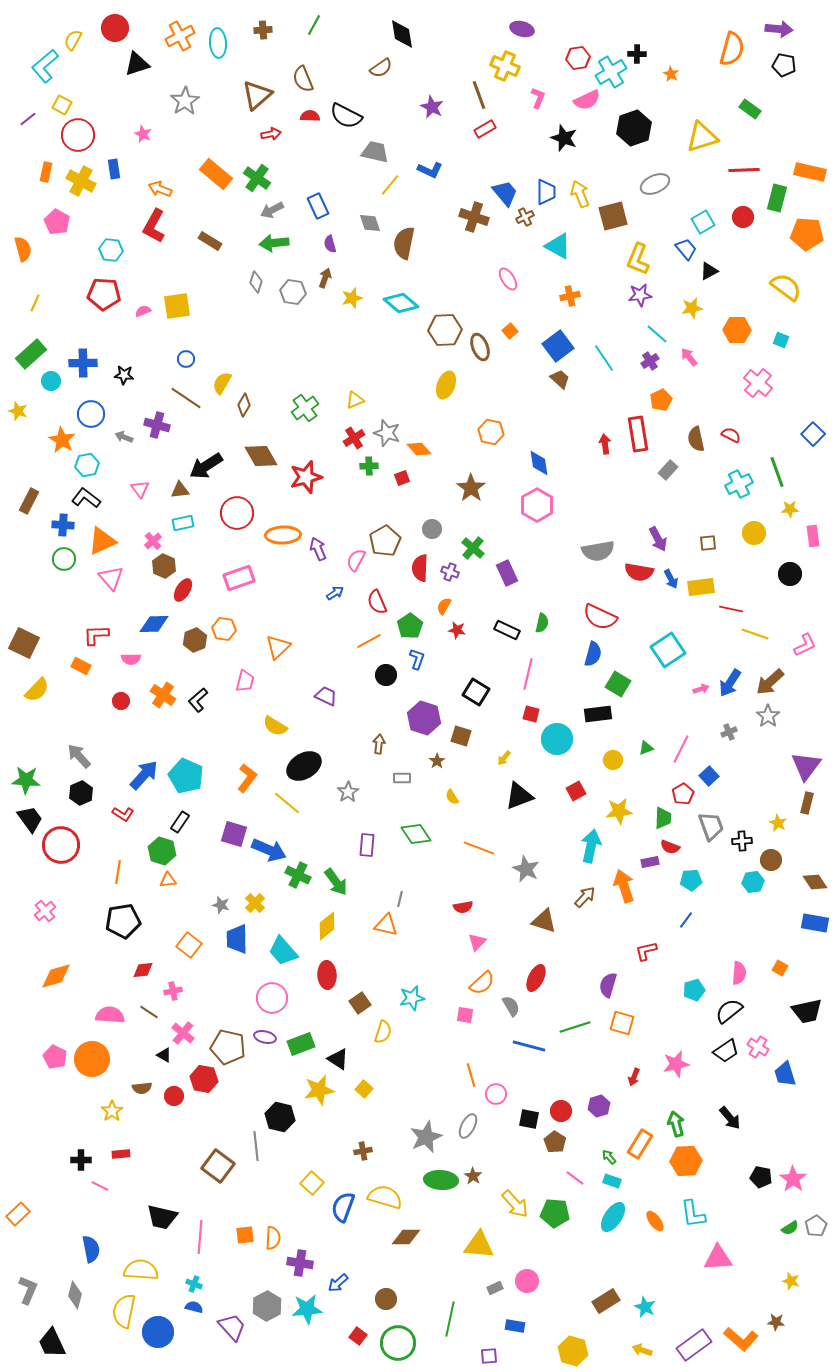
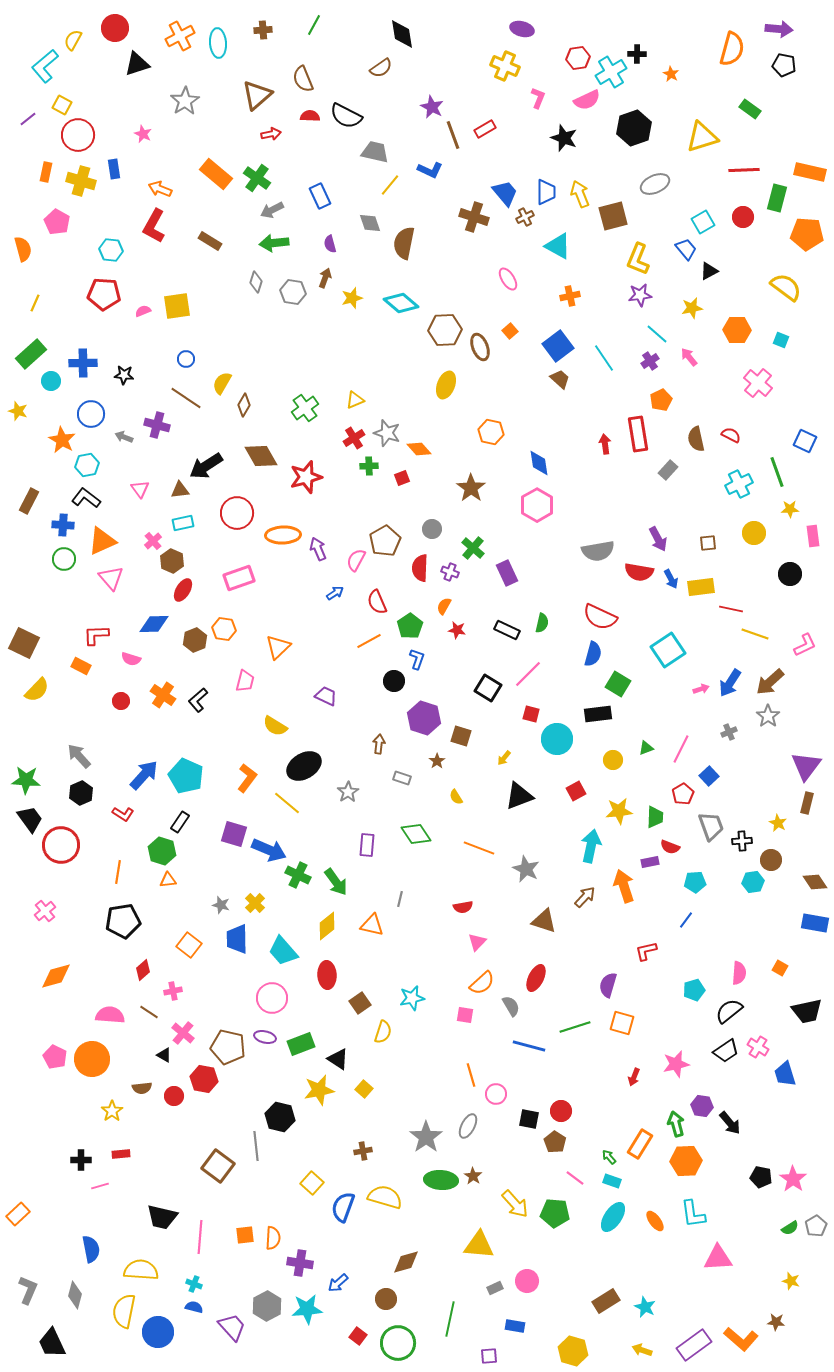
brown line at (479, 95): moved 26 px left, 40 px down
yellow cross at (81, 181): rotated 12 degrees counterclockwise
blue rectangle at (318, 206): moved 2 px right, 10 px up
blue square at (813, 434): moved 8 px left, 7 px down; rotated 20 degrees counterclockwise
brown hexagon at (164, 566): moved 8 px right, 5 px up
pink semicircle at (131, 659): rotated 18 degrees clockwise
pink line at (528, 674): rotated 32 degrees clockwise
black circle at (386, 675): moved 8 px right, 6 px down
black square at (476, 692): moved 12 px right, 4 px up
gray rectangle at (402, 778): rotated 18 degrees clockwise
yellow semicircle at (452, 797): moved 4 px right
green trapezoid at (663, 818): moved 8 px left, 1 px up
cyan pentagon at (691, 880): moved 4 px right, 2 px down
orange triangle at (386, 925): moved 14 px left
red diamond at (143, 970): rotated 35 degrees counterclockwise
purple hexagon at (599, 1106): moved 103 px right; rotated 25 degrees clockwise
black arrow at (730, 1118): moved 5 px down
gray star at (426, 1137): rotated 12 degrees counterclockwise
pink line at (100, 1186): rotated 42 degrees counterclockwise
brown diamond at (406, 1237): moved 25 px down; rotated 16 degrees counterclockwise
